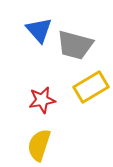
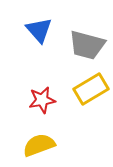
gray trapezoid: moved 12 px right
yellow rectangle: moved 2 px down
yellow semicircle: rotated 52 degrees clockwise
